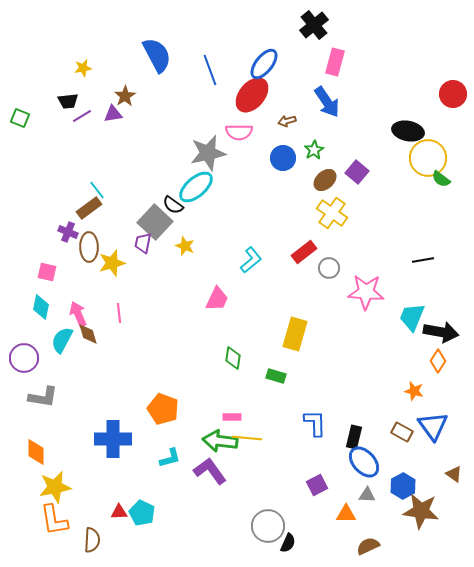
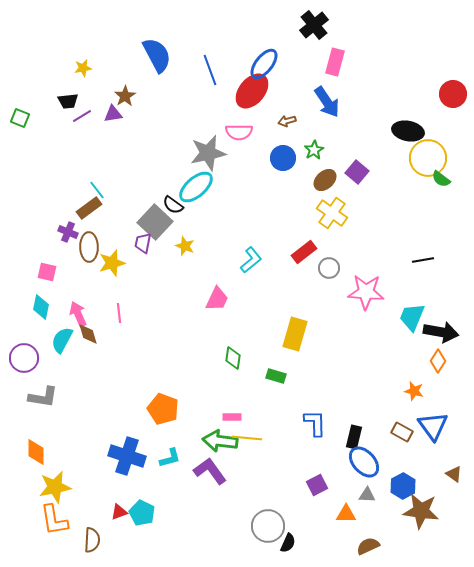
red ellipse at (252, 95): moved 4 px up
blue cross at (113, 439): moved 14 px right, 17 px down; rotated 18 degrees clockwise
red triangle at (119, 512): rotated 18 degrees counterclockwise
